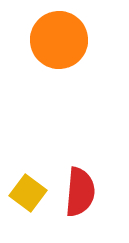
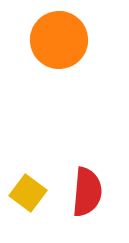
red semicircle: moved 7 px right
